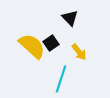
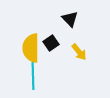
black triangle: moved 1 px down
yellow semicircle: moved 1 px left, 2 px down; rotated 132 degrees counterclockwise
cyan line: moved 28 px left, 3 px up; rotated 20 degrees counterclockwise
